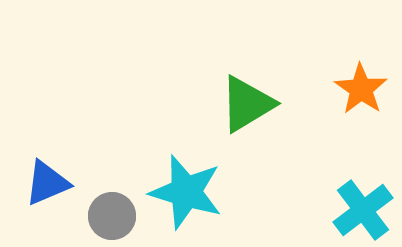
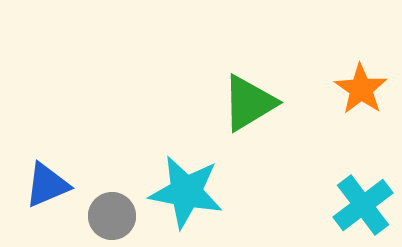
green triangle: moved 2 px right, 1 px up
blue triangle: moved 2 px down
cyan star: rotated 6 degrees counterclockwise
cyan cross: moved 5 px up
